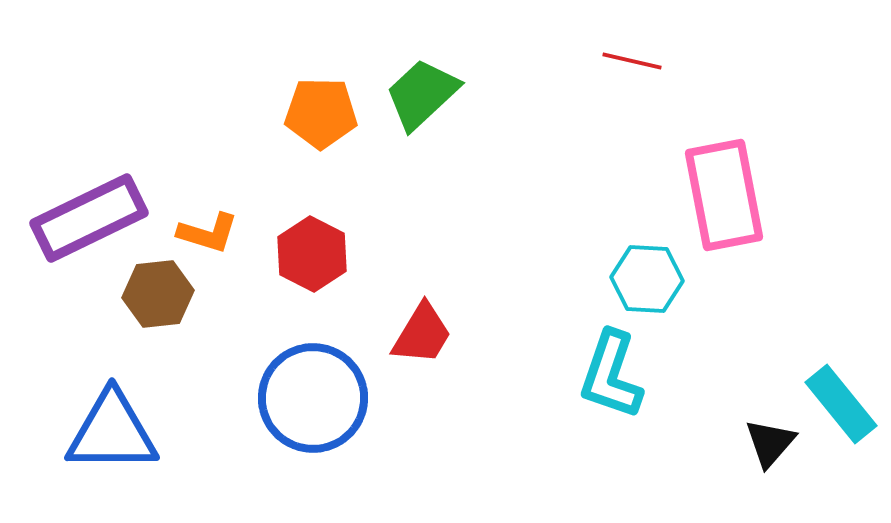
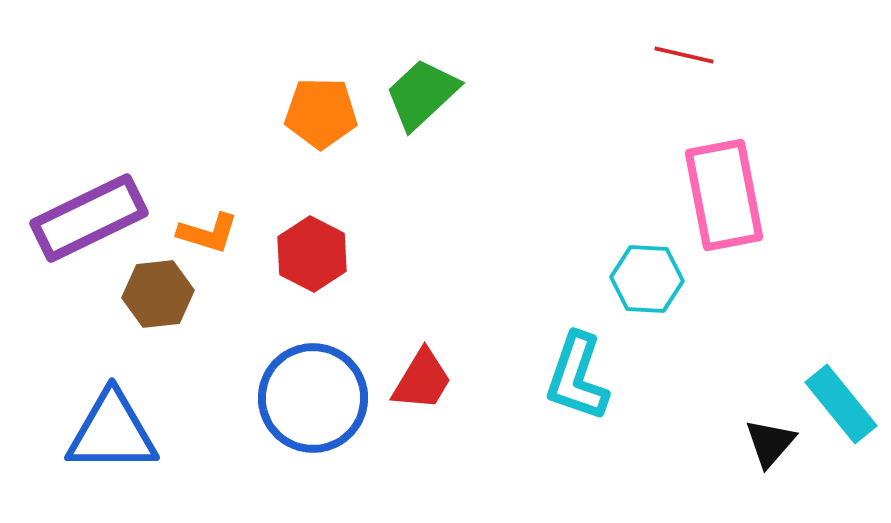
red line: moved 52 px right, 6 px up
red trapezoid: moved 46 px down
cyan L-shape: moved 34 px left, 2 px down
